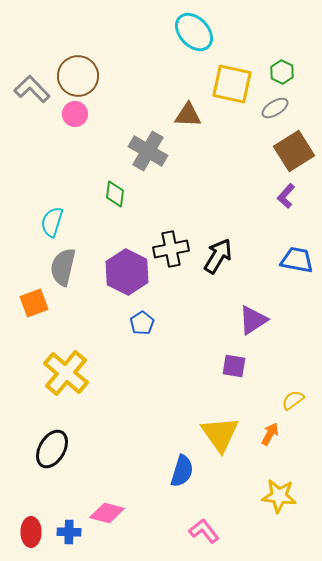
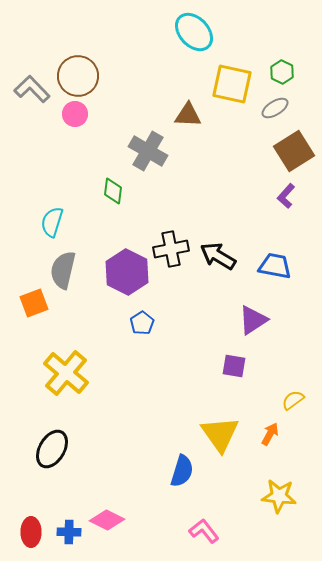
green diamond: moved 2 px left, 3 px up
black arrow: rotated 90 degrees counterclockwise
blue trapezoid: moved 22 px left, 6 px down
gray semicircle: moved 3 px down
pink diamond: moved 7 px down; rotated 12 degrees clockwise
